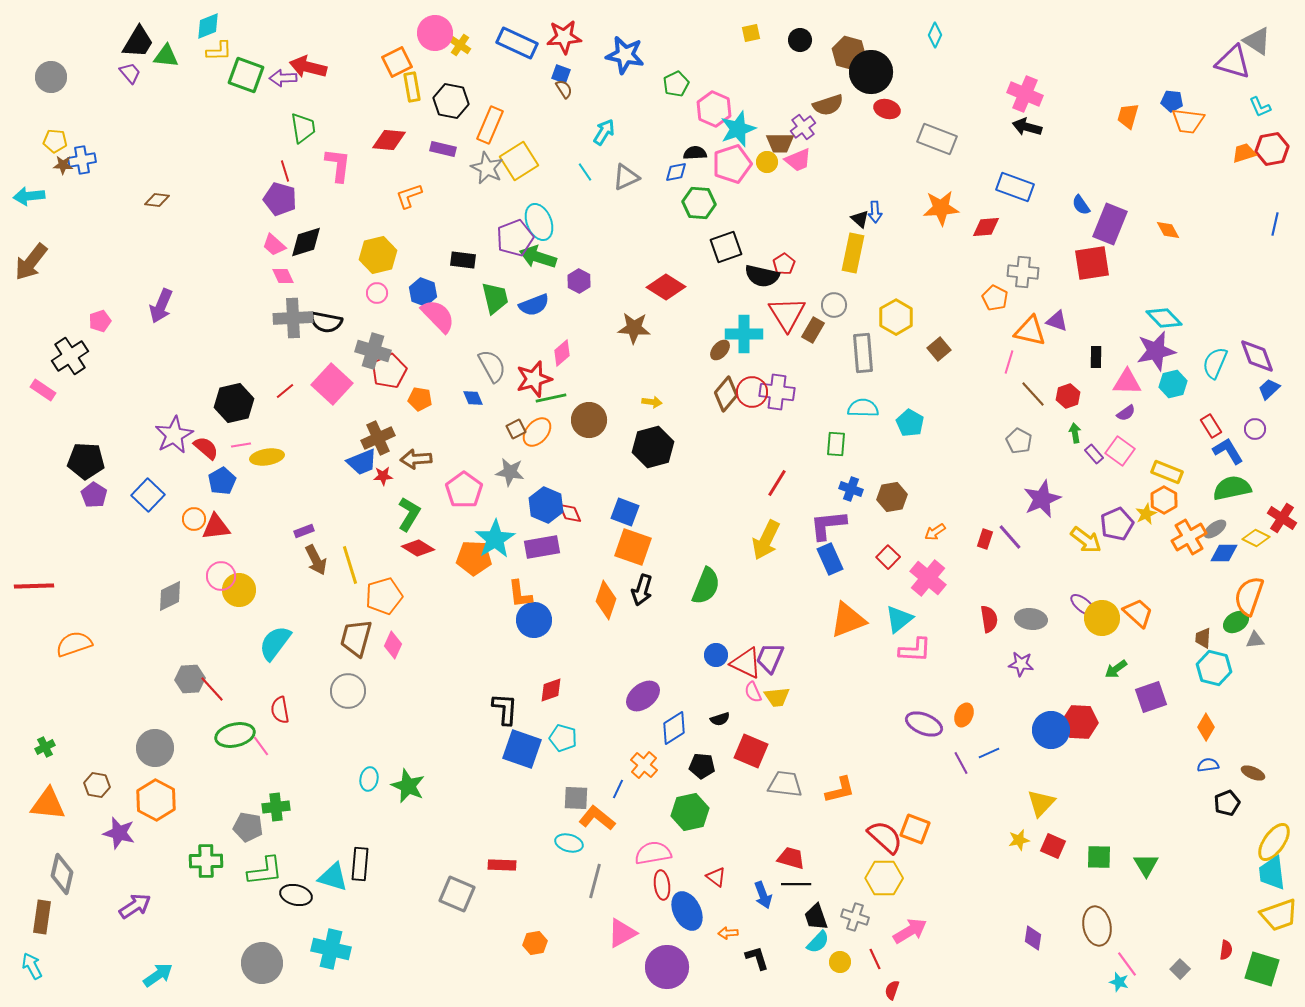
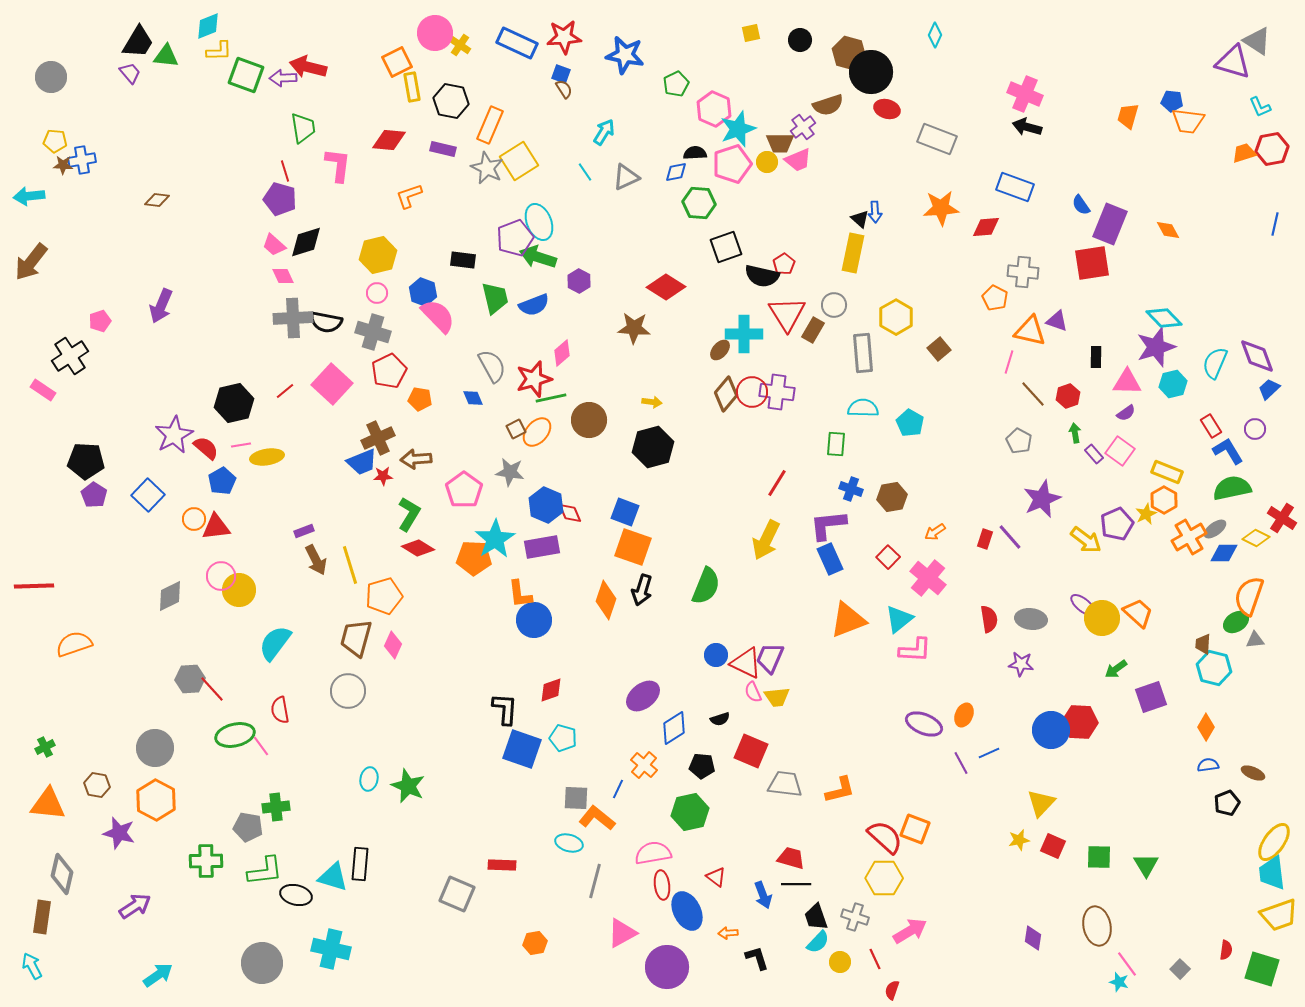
gray cross at (373, 351): moved 19 px up
purple star at (1156, 351): moved 4 px up; rotated 6 degrees counterclockwise
brown trapezoid at (1203, 638): moved 6 px down
